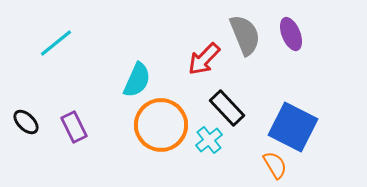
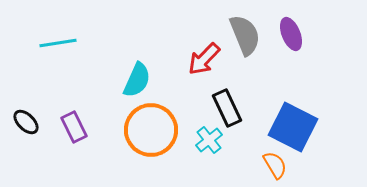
cyan line: moved 2 px right; rotated 30 degrees clockwise
black rectangle: rotated 18 degrees clockwise
orange circle: moved 10 px left, 5 px down
